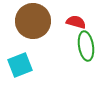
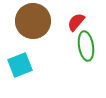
red semicircle: rotated 66 degrees counterclockwise
